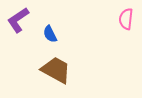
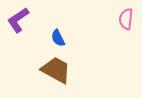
blue semicircle: moved 8 px right, 4 px down
